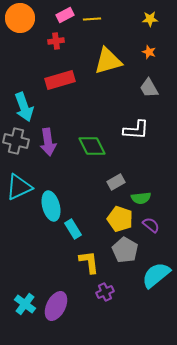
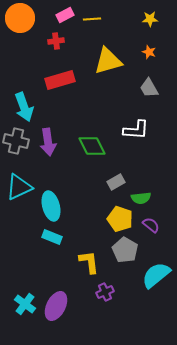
cyan rectangle: moved 21 px left, 8 px down; rotated 36 degrees counterclockwise
